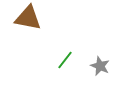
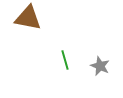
green line: rotated 54 degrees counterclockwise
